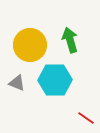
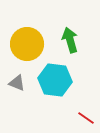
yellow circle: moved 3 px left, 1 px up
cyan hexagon: rotated 8 degrees clockwise
